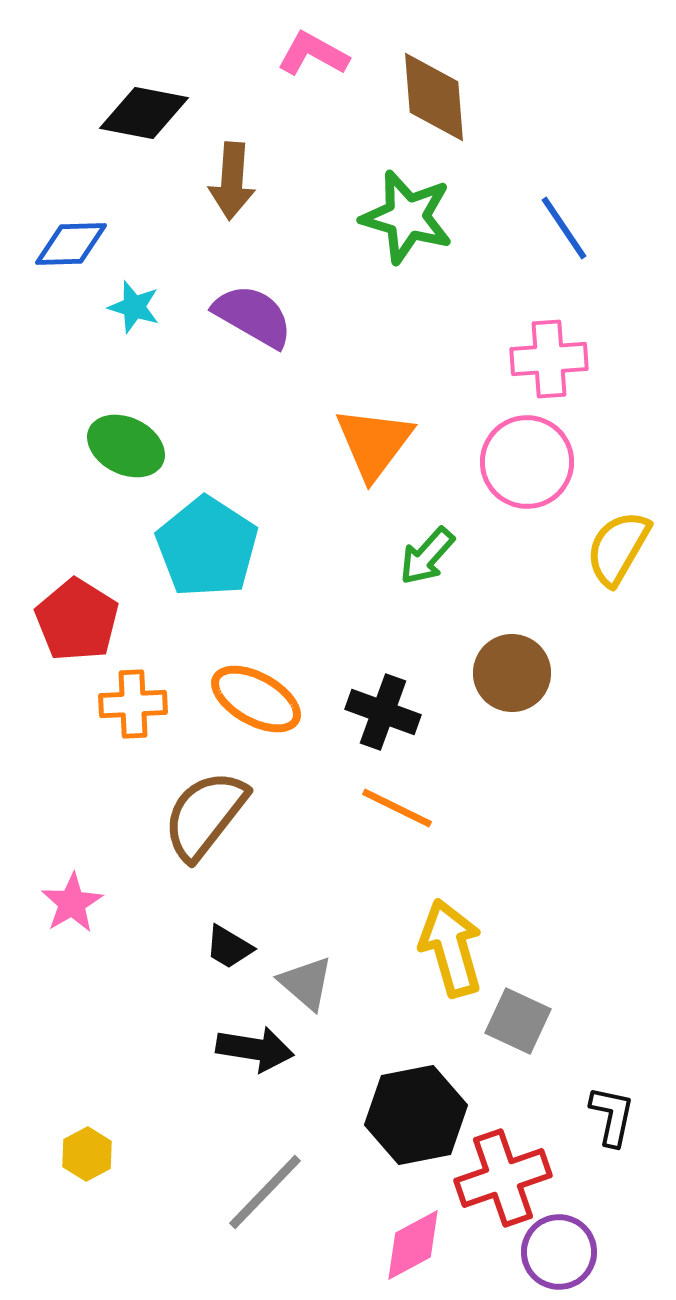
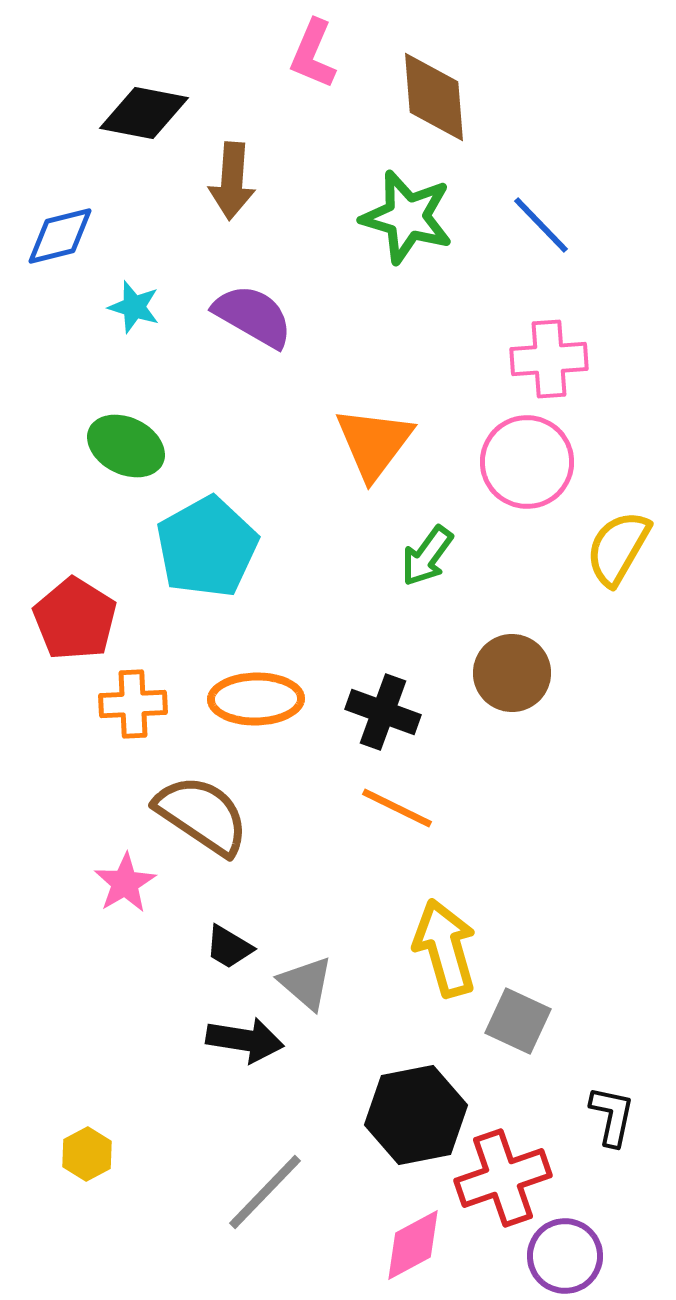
pink L-shape: rotated 96 degrees counterclockwise
blue line: moved 23 px left, 3 px up; rotated 10 degrees counterclockwise
blue diamond: moved 11 px left, 8 px up; rotated 12 degrees counterclockwise
cyan pentagon: rotated 10 degrees clockwise
green arrow: rotated 6 degrees counterclockwise
red pentagon: moved 2 px left, 1 px up
orange ellipse: rotated 30 degrees counterclockwise
brown semicircle: moved 3 px left; rotated 86 degrees clockwise
pink star: moved 53 px right, 20 px up
yellow arrow: moved 6 px left
black arrow: moved 10 px left, 9 px up
purple circle: moved 6 px right, 4 px down
